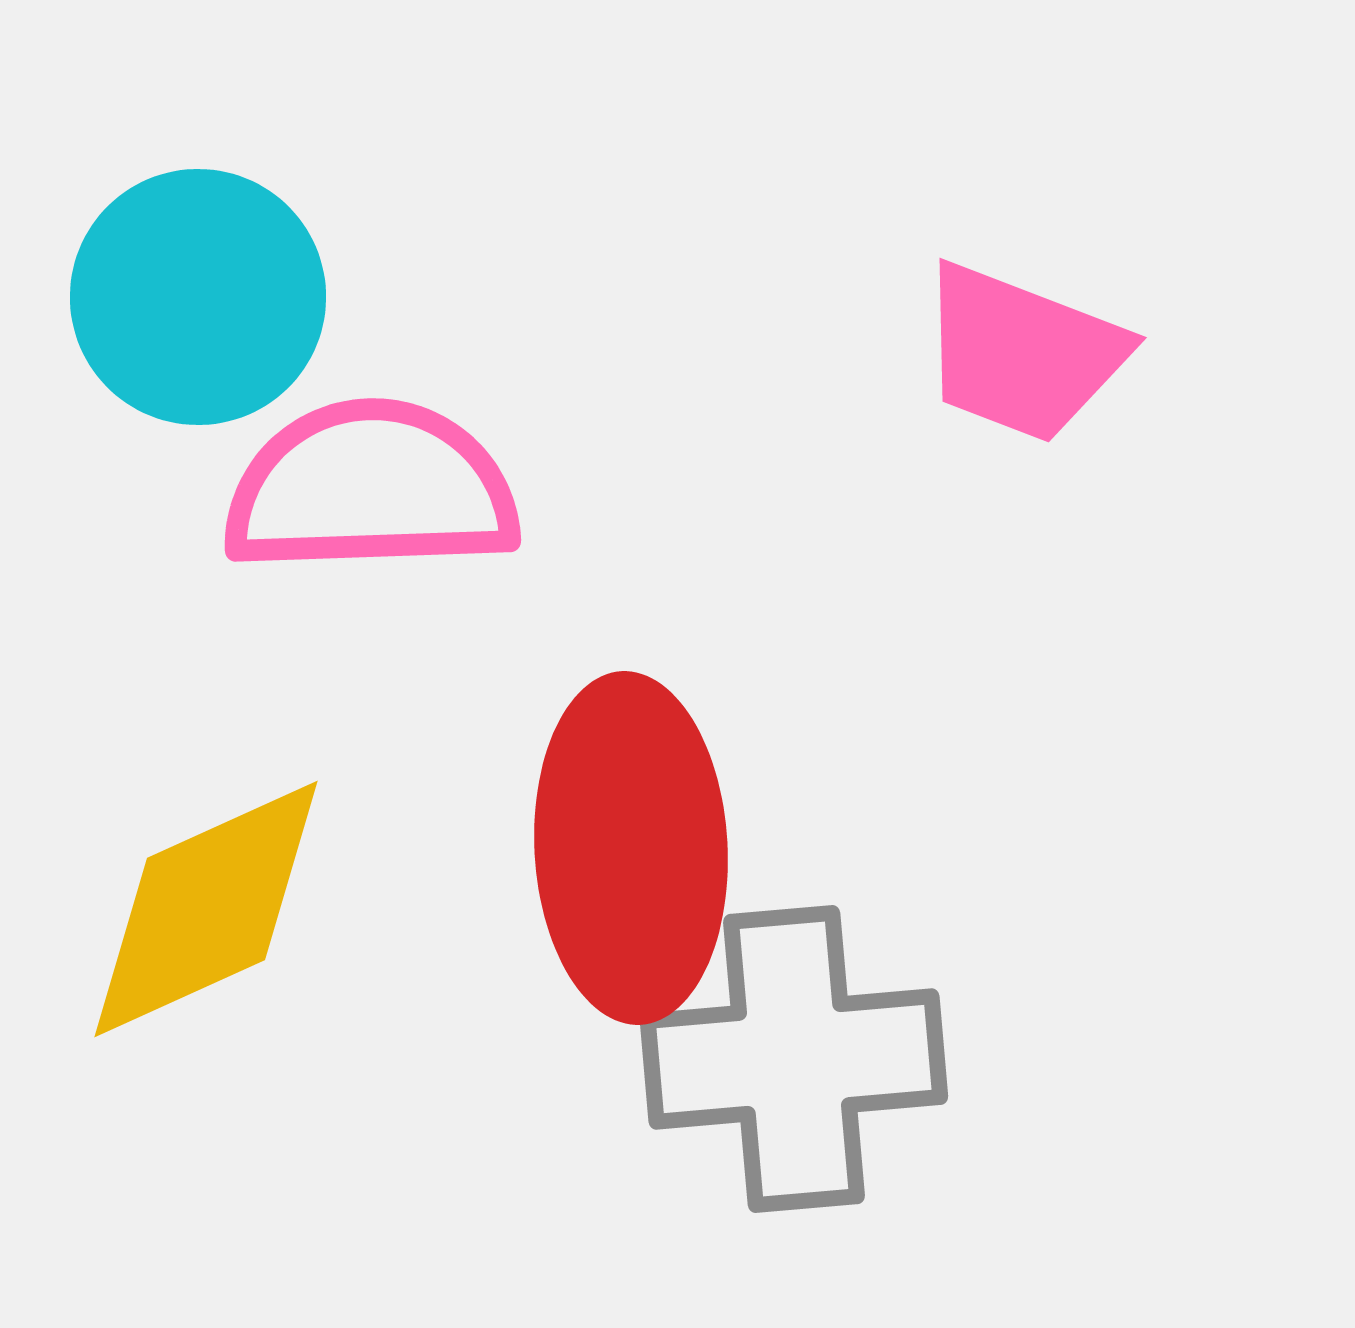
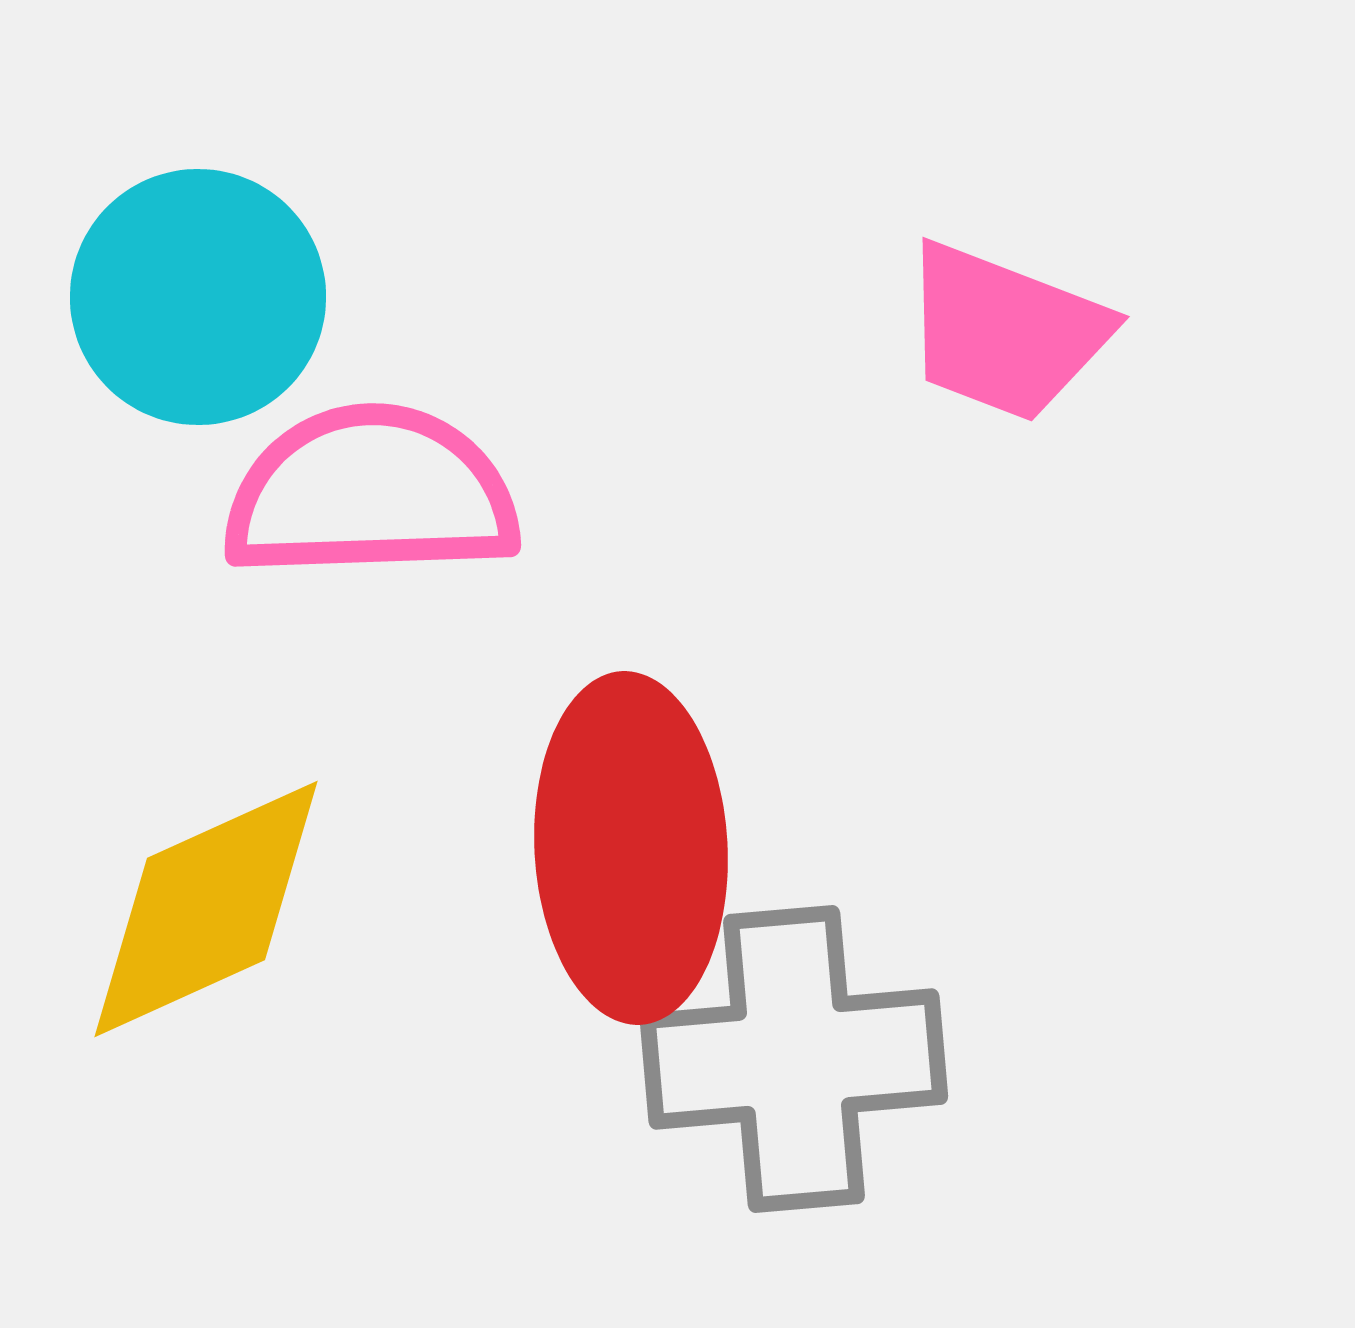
pink trapezoid: moved 17 px left, 21 px up
pink semicircle: moved 5 px down
